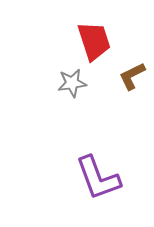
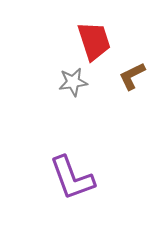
gray star: moved 1 px right, 1 px up
purple L-shape: moved 26 px left
